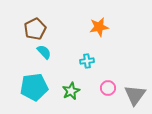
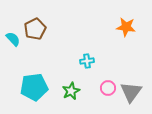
orange star: moved 27 px right; rotated 18 degrees clockwise
cyan semicircle: moved 31 px left, 13 px up
gray triangle: moved 4 px left, 3 px up
